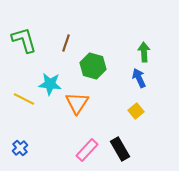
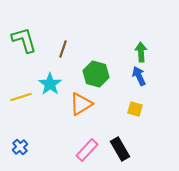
brown line: moved 3 px left, 6 px down
green arrow: moved 3 px left
green hexagon: moved 3 px right, 8 px down
blue arrow: moved 2 px up
cyan star: rotated 30 degrees clockwise
yellow line: moved 3 px left, 2 px up; rotated 45 degrees counterclockwise
orange triangle: moved 4 px right, 1 px down; rotated 25 degrees clockwise
yellow square: moved 1 px left, 2 px up; rotated 35 degrees counterclockwise
blue cross: moved 1 px up
